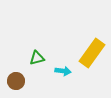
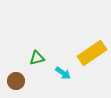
yellow rectangle: rotated 20 degrees clockwise
cyan arrow: moved 2 px down; rotated 28 degrees clockwise
